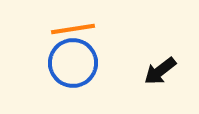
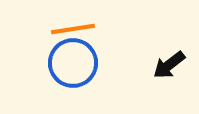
black arrow: moved 9 px right, 6 px up
